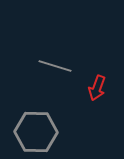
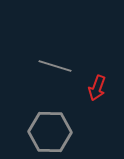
gray hexagon: moved 14 px right
